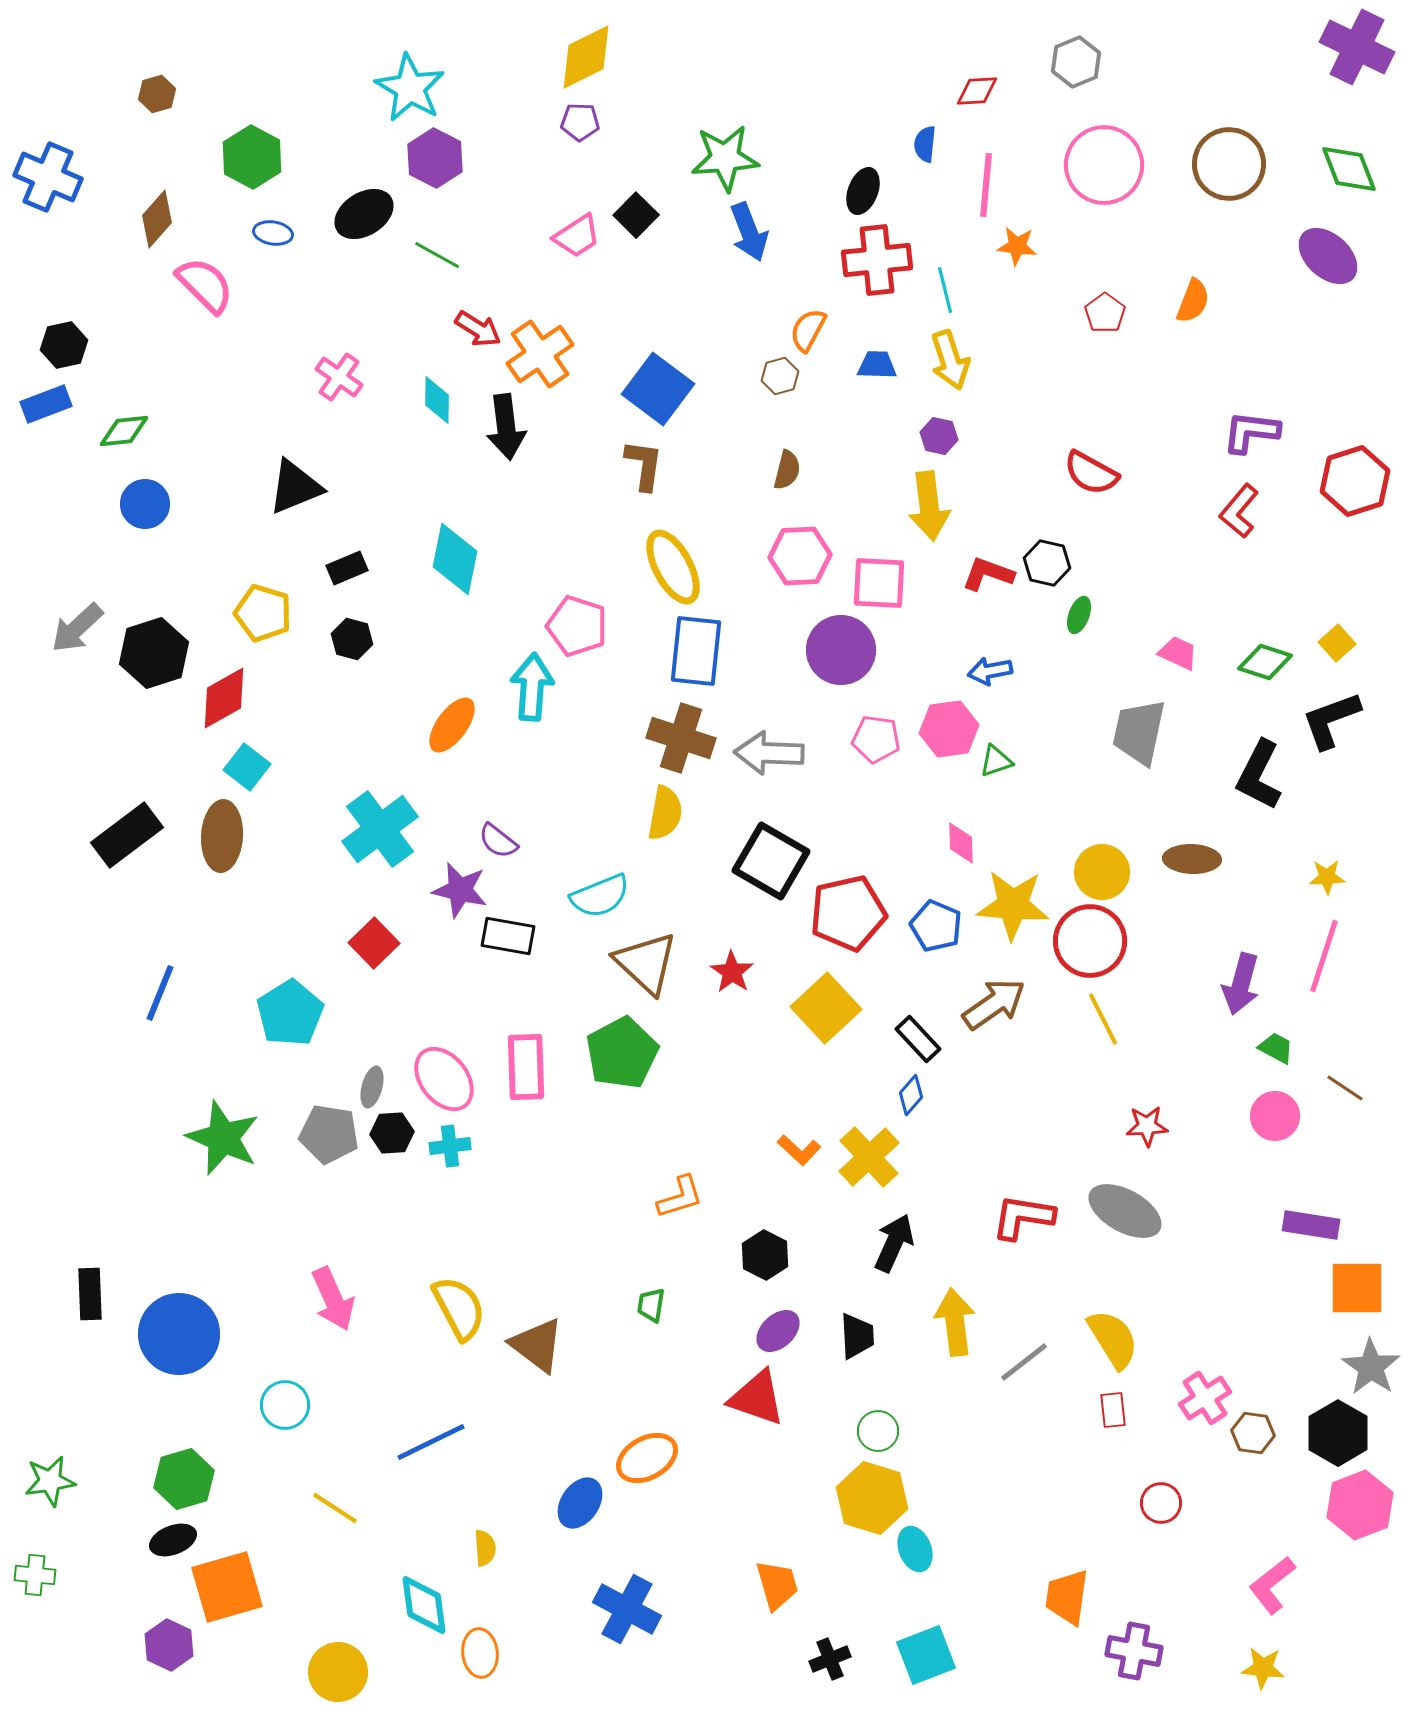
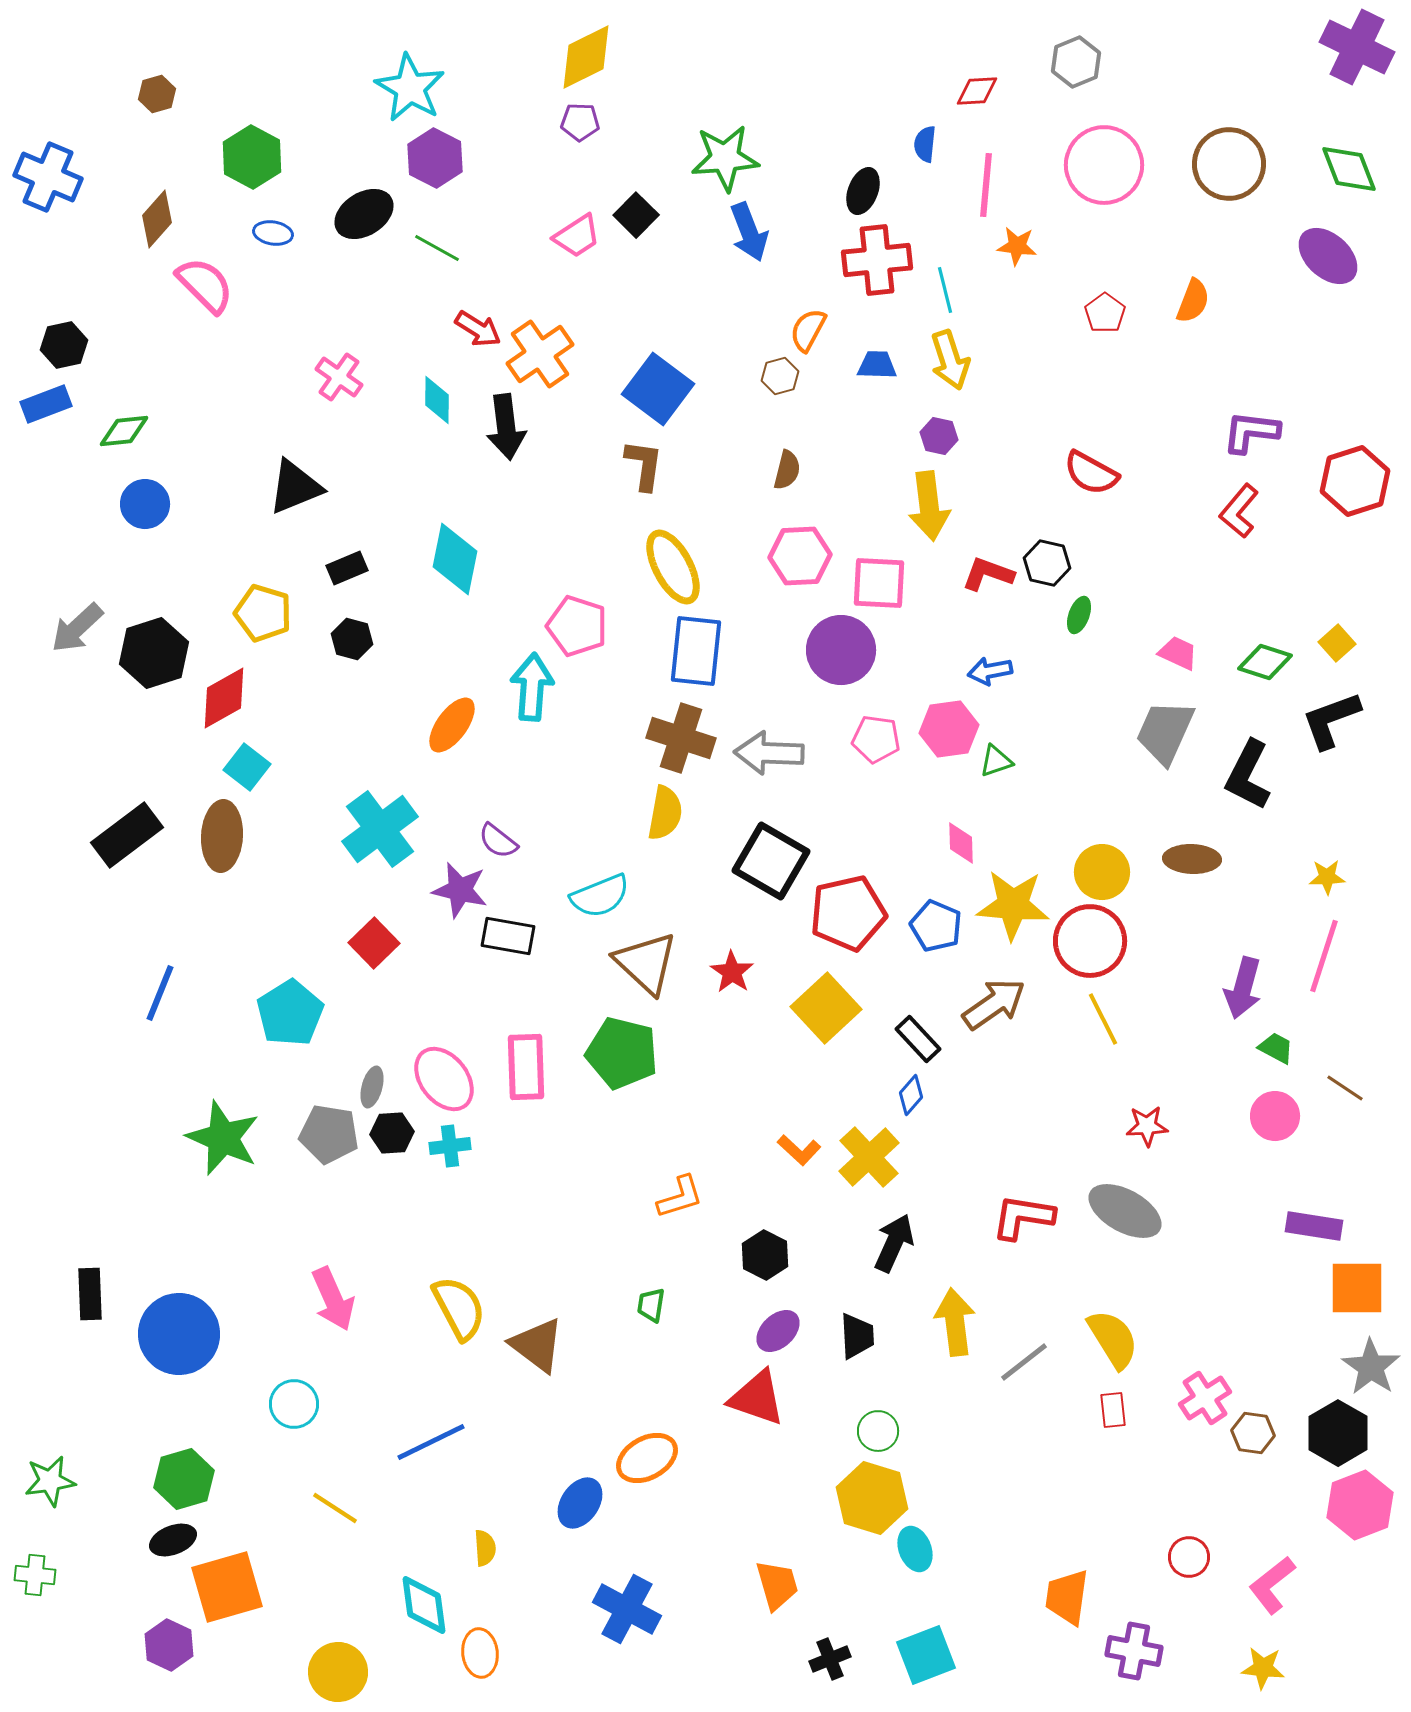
green line at (437, 255): moved 7 px up
gray trapezoid at (1139, 732): moved 26 px right; rotated 12 degrees clockwise
black L-shape at (1259, 775): moved 11 px left
purple arrow at (1241, 984): moved 2 px right, 4 px down
green pentagon at (622, 1053): rotated 30 degrees counterclockwise
purple rectangle at (1311, 1225): moved 3 px right, 1 px down
cyan circle at (285, 1405): moved 9 px right, 1 px up
red circle at (1161, 1503): moved 28 px right, 54 px down
